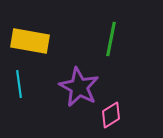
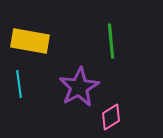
green line: moved 2 px down; rotated 16 degrees counterclockwise
purple star: rotated 15 degrees clockwise
pink diamond: moved 2 px down
